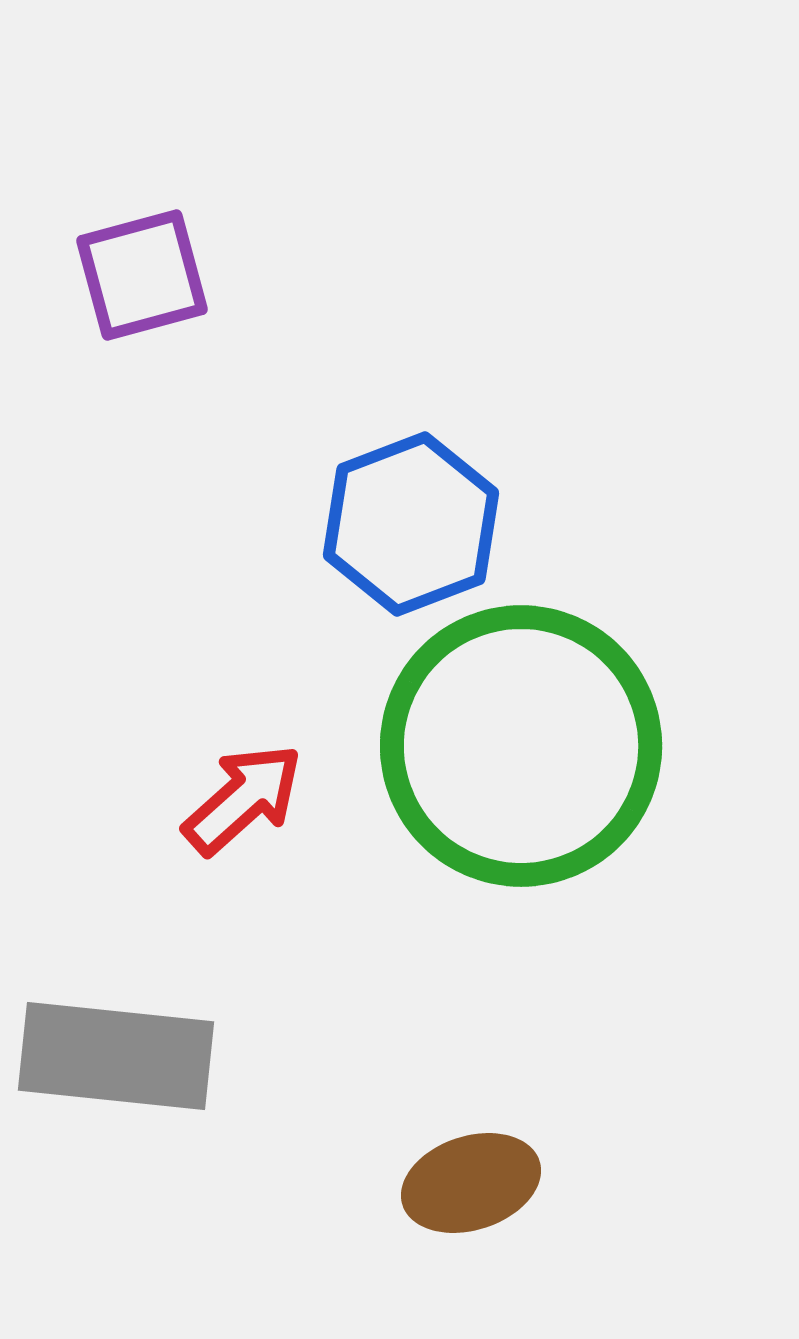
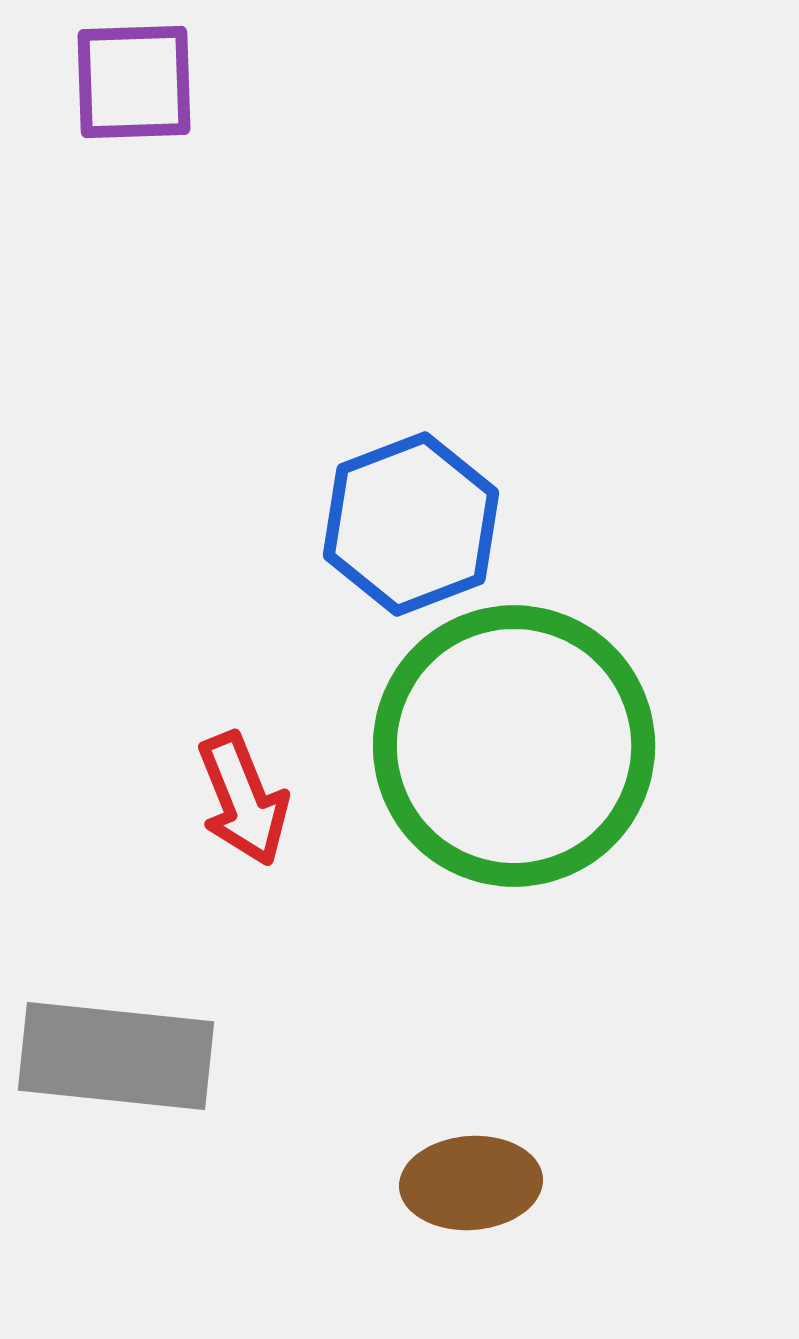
purple square: moved 8 px left, 193 px up; rotated 13 degrees clockwise
green circle: moved 7 px left
red arrow: rotated 110 degrees clockwise
brown ellipse: rotated 14 degrees clockwise
